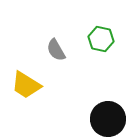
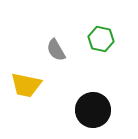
yellow trapezoid: rotated 20 degrees counterclockwise
black circle: moved 15 px left, 9 px up
